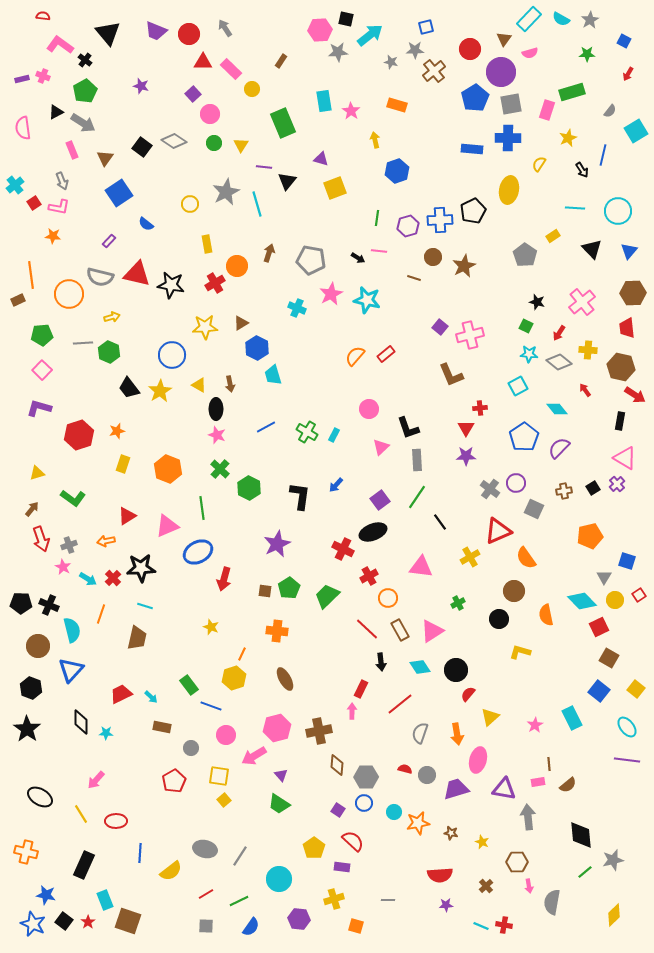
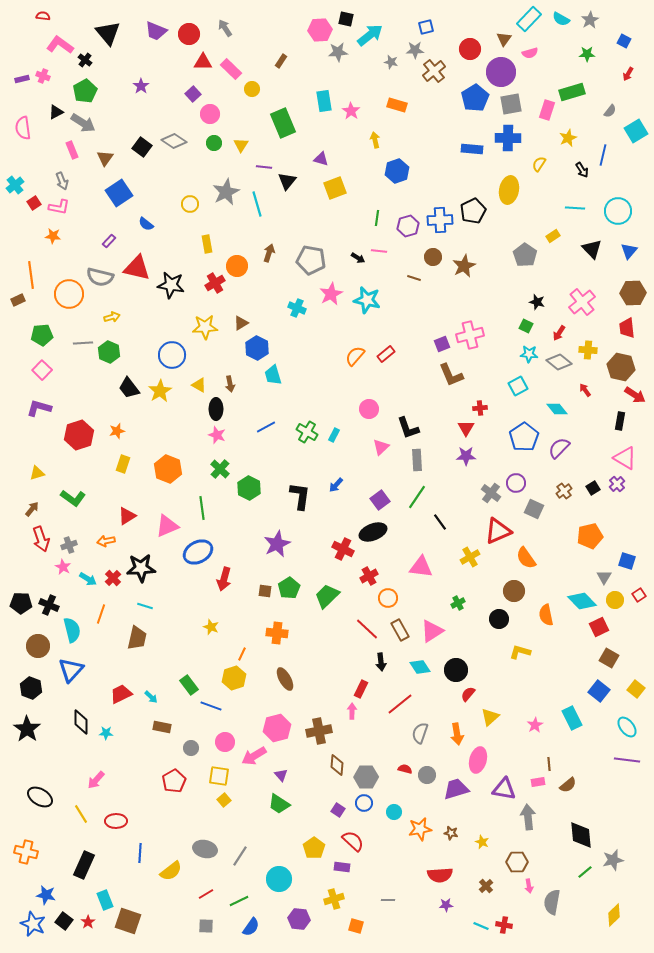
purple star at (141, 86): rotated 21 degrees clockwise
red triangle at (137, 274): moved 6 px up
purple square at (440, 327): moved 2 px right, 17 px down; rotated 28 degrees clockwise
gray cross at (490, 489): moved 1 px right, 4 px down
brown cross at (564, 491): rotated 28 degrees counterclockwise
orange cross at (277, 631): moved 2 px down
pink circle at (226, 735): moved 1 px left, 7 px down
orange star at (418, 823): moved 2 px right, 6 px down
